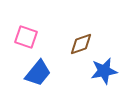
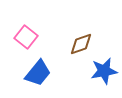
pink square: rotated 20 degrees clockwise
